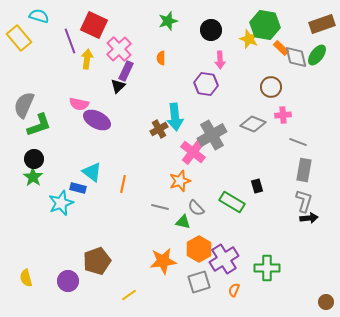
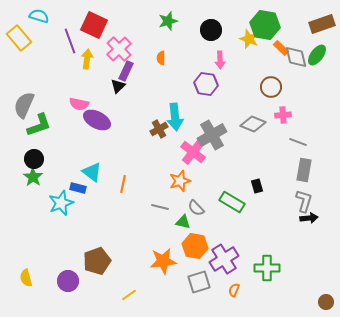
orange hexagon at (199, 249): moved 4 px left, 3 px up; rotated 20 degrees counterclockwise
